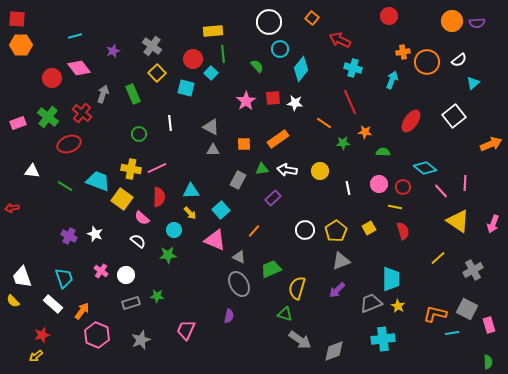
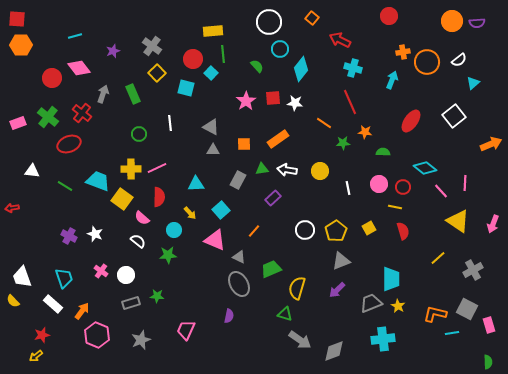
yellow cross at (131, 169): rotated 12 degrees counterclockwise
cyan triangle at (191, 191): moved 5 px right, 7 px up
